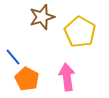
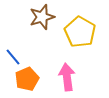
orange pentagon: rotated 20 degrees clockwise
